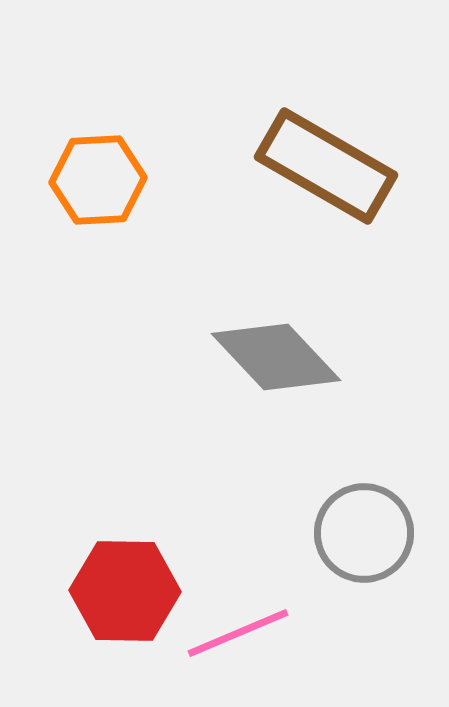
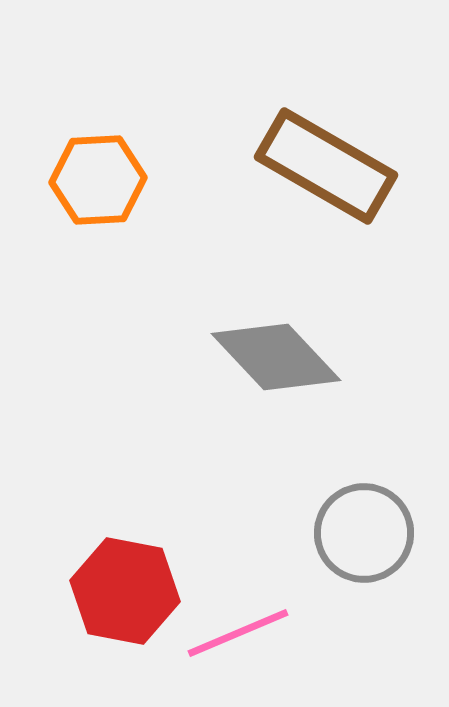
red hexagon: rotated 10 degrees clockwise
